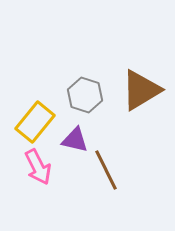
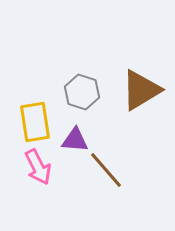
gray hexagon: moved 3 px left, 3 px up
yellow rectangle: rotated 48 degrees counterclockwise
purple triangle: rotated 8 degrees counterclockwise
brown line: rotated 15 degrees counterclockwise
